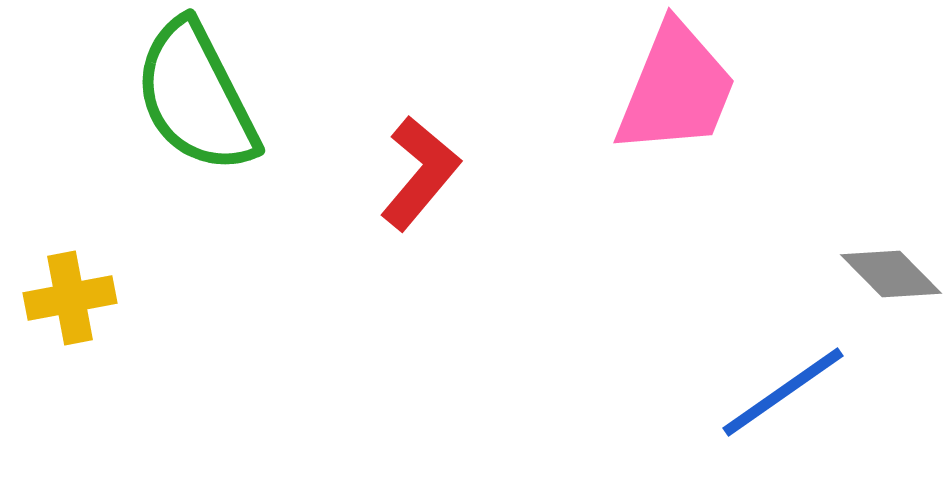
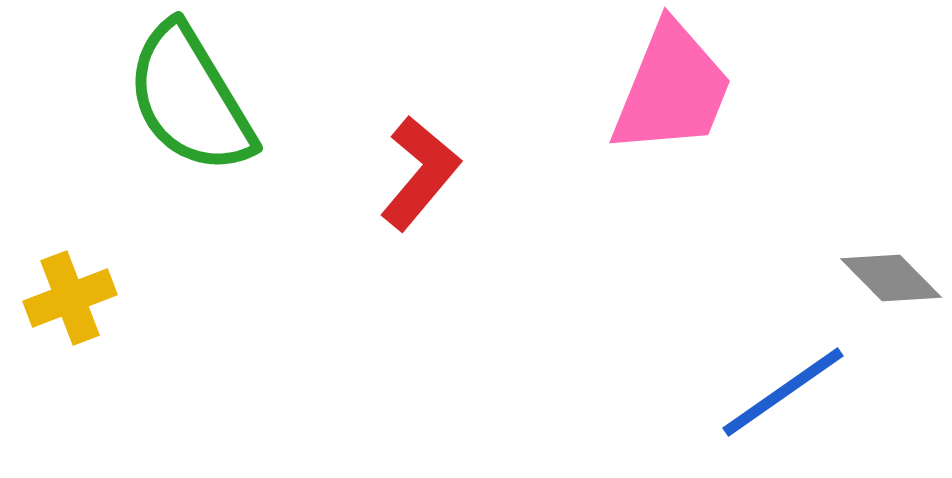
pink trapezoid: moved 4 px left
green semicircle: moved 6 px left, 2 px down; rotated 4 degrees counterclockwise
gray diamond: moved 4 px down
yellow cross: rotated 10 degrees counterclockwise
